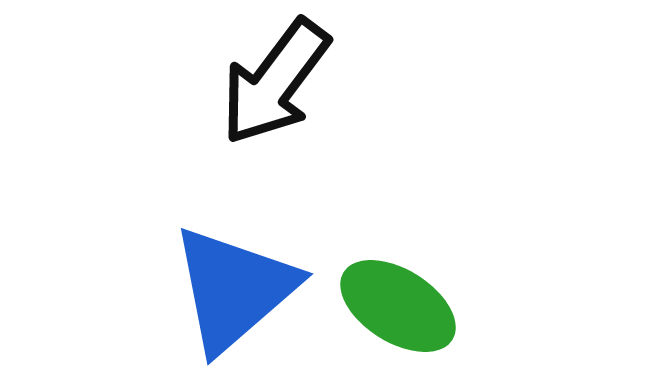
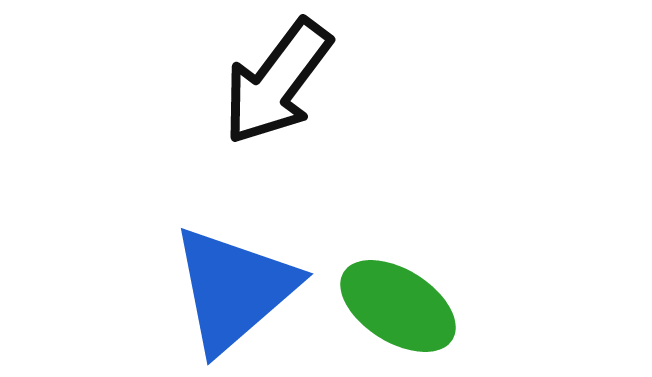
black arrow: moved 2 px right
